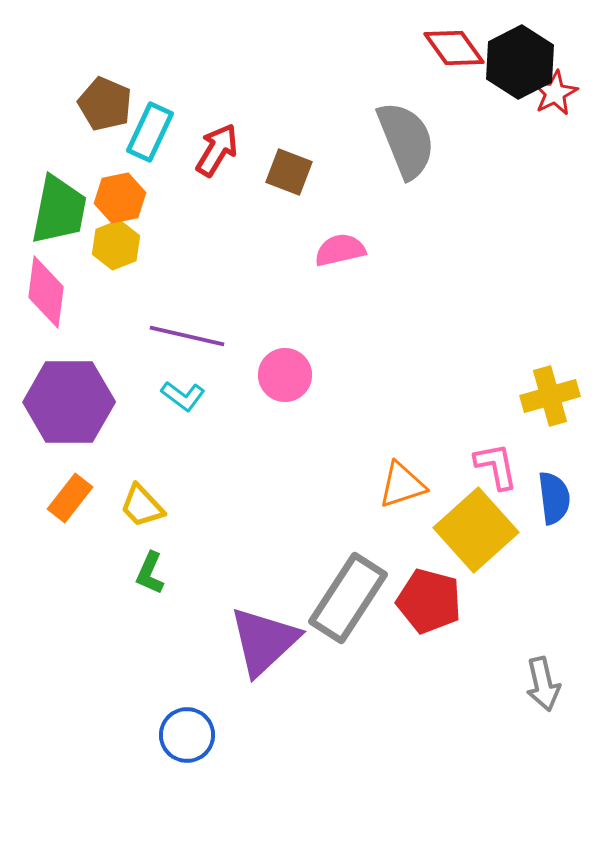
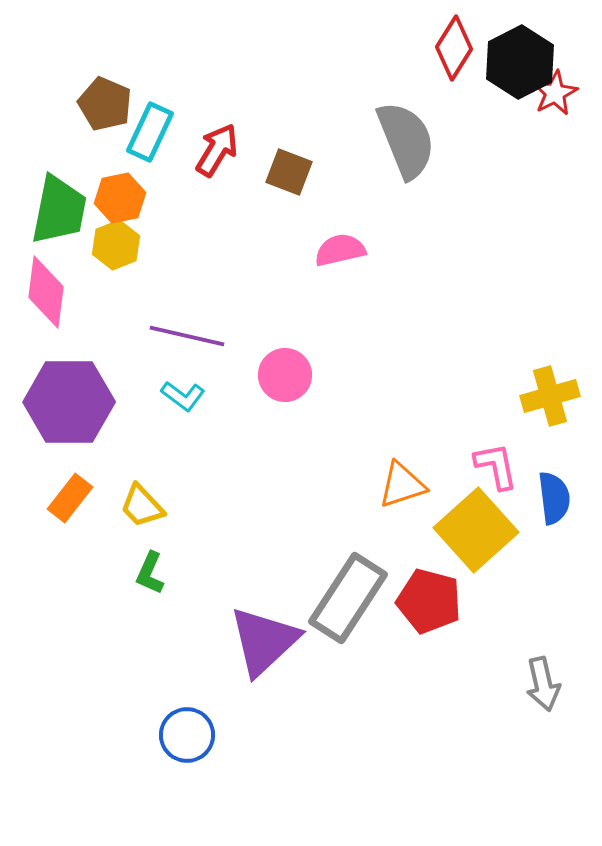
red diamond: rotated 68 degrees clockwise
